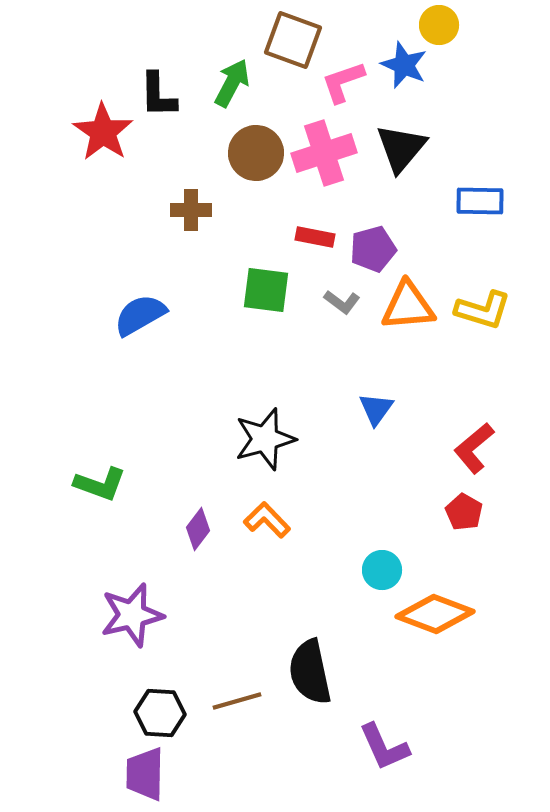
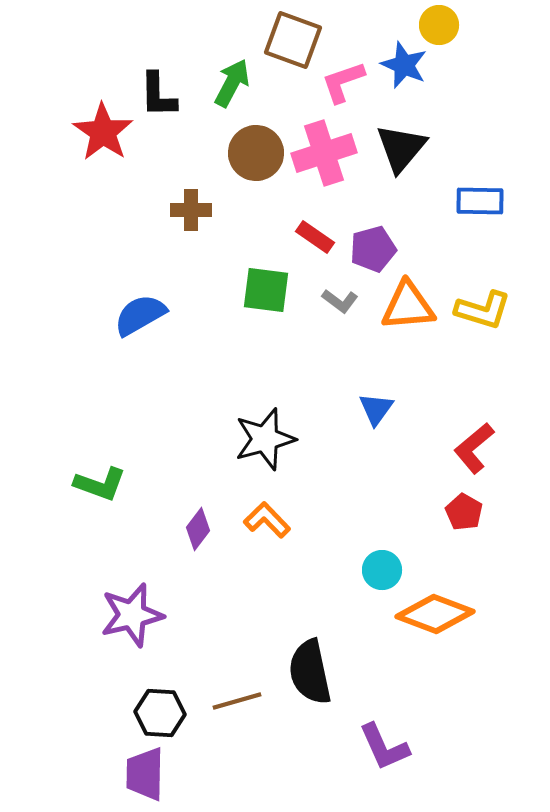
red rectangle: rotated 24 degrees clockwise
gray L-shape: moved 2 px left, 1 px up
